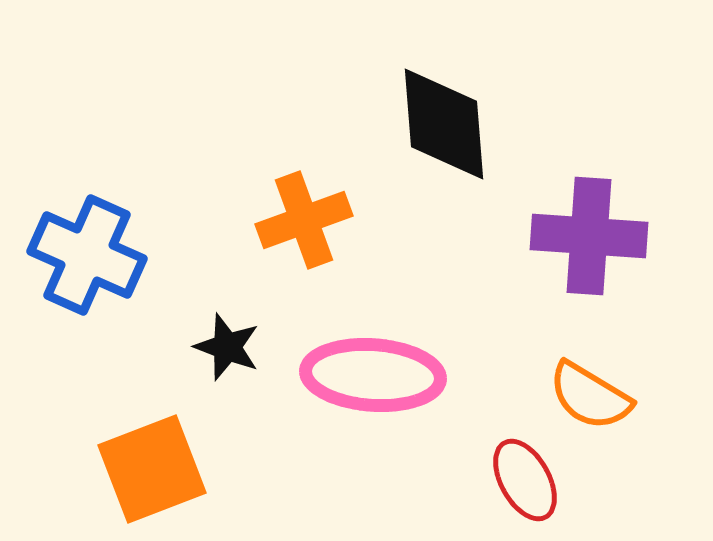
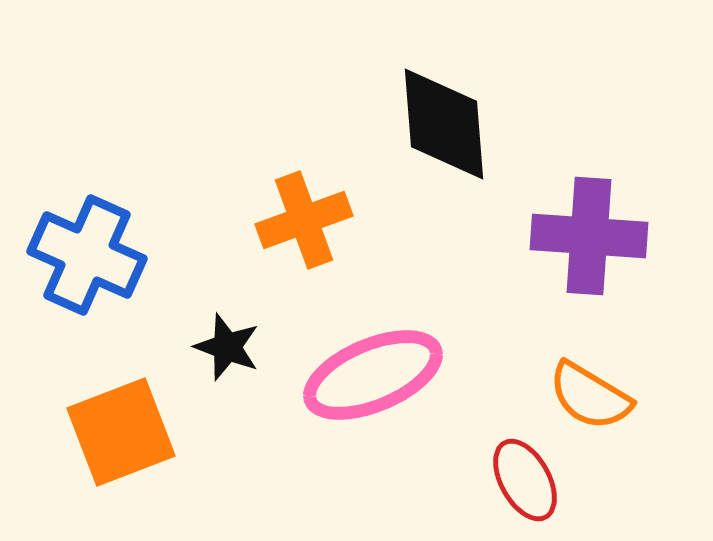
pink ellipse: rotated 27 degrees counterclockwise
orange square: moved 31 px left, 37 px up
